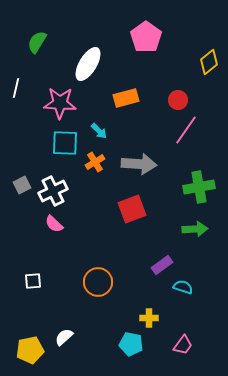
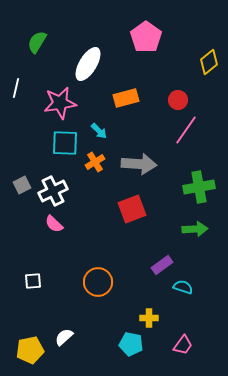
pink star: rotated 12 degrees counterclockwise
